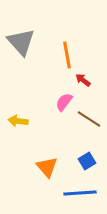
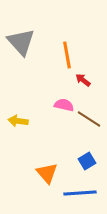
pink semicircle: moved 3 px down; rotated 66 degrees clockwise
orange triangle: moved 6 px down
